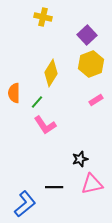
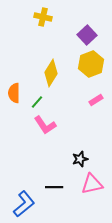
blue L-shape: moved 1 px left
